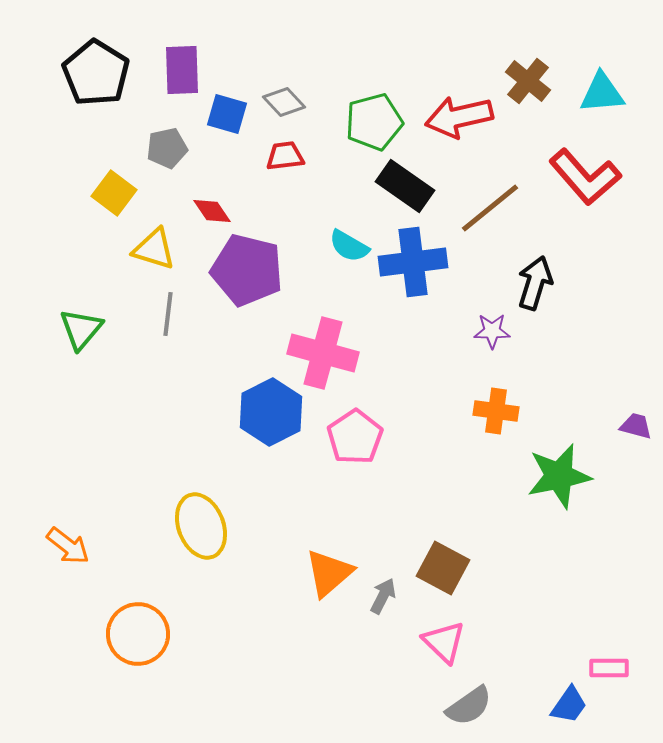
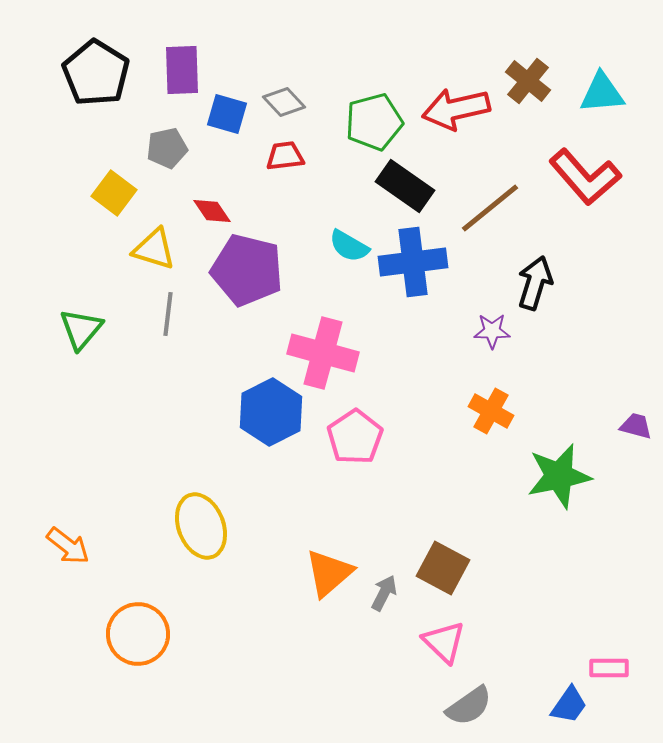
red arrow: moved 3 px left, 8 px up
orange cross: moved 5 px left; rotated 21 degrees clockwise
gray arrow: moved 1 px right, 3 px up
